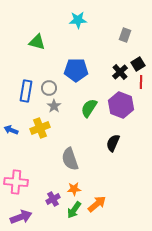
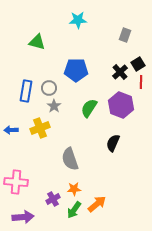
blue arrow: rotated 24 degrees counterclockwise
purple arrow: moved 2 px right; rotated 15 degrees clockwise
